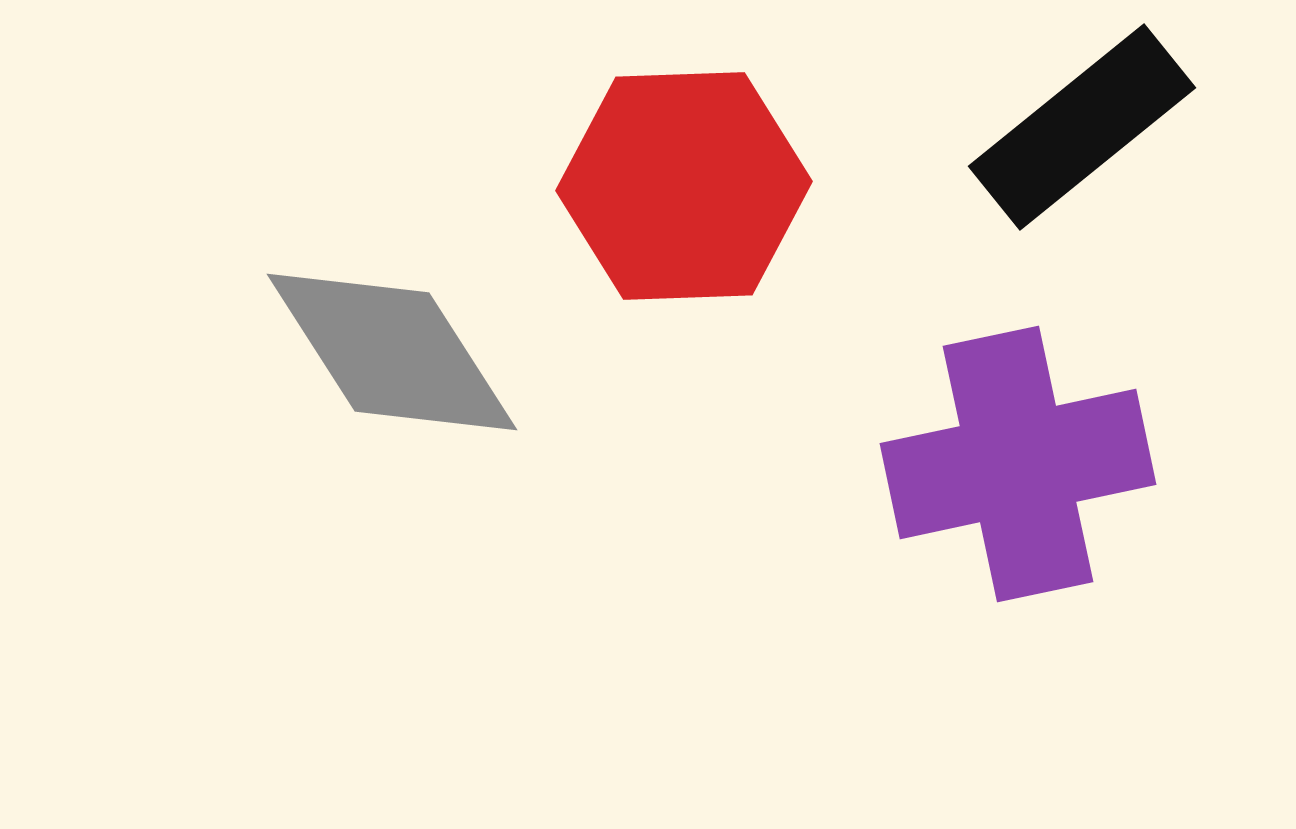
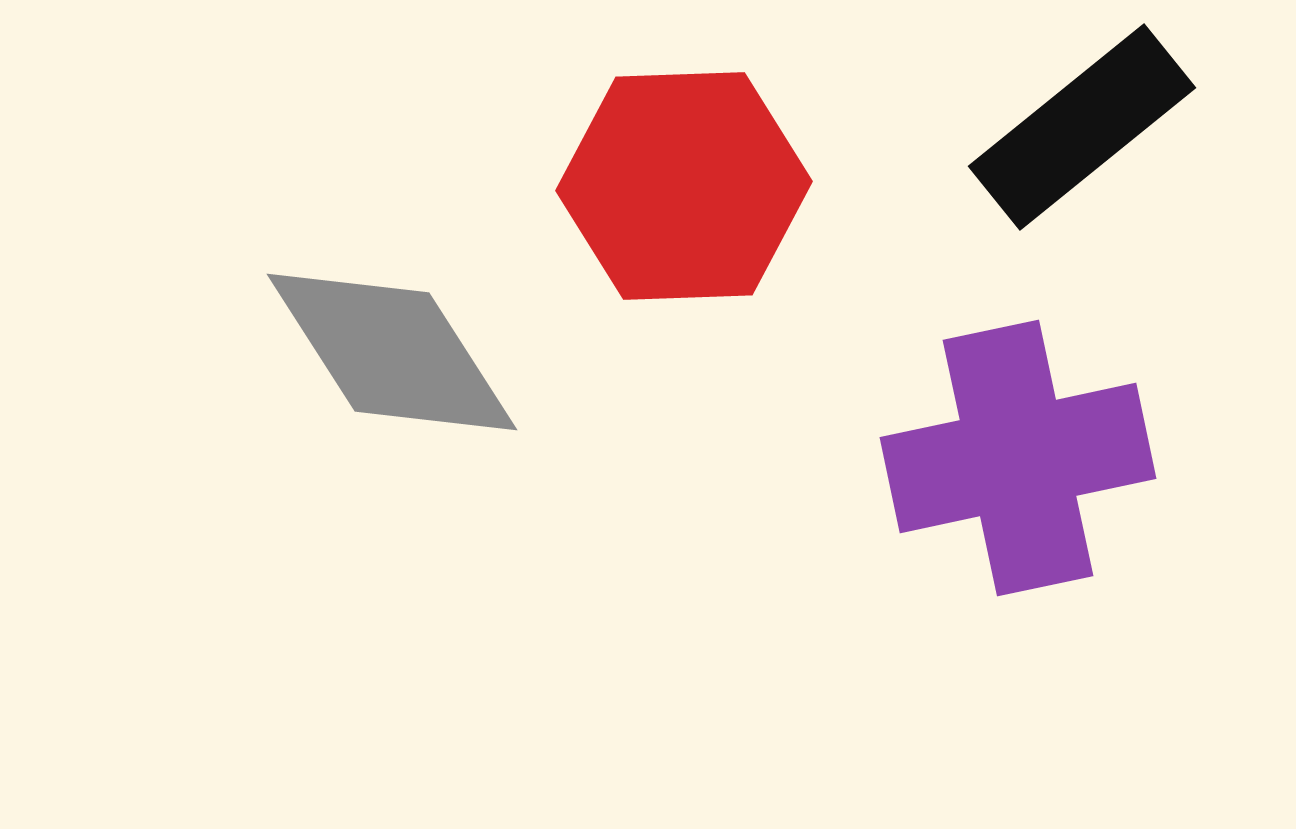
purple cross: moved 6 px up
